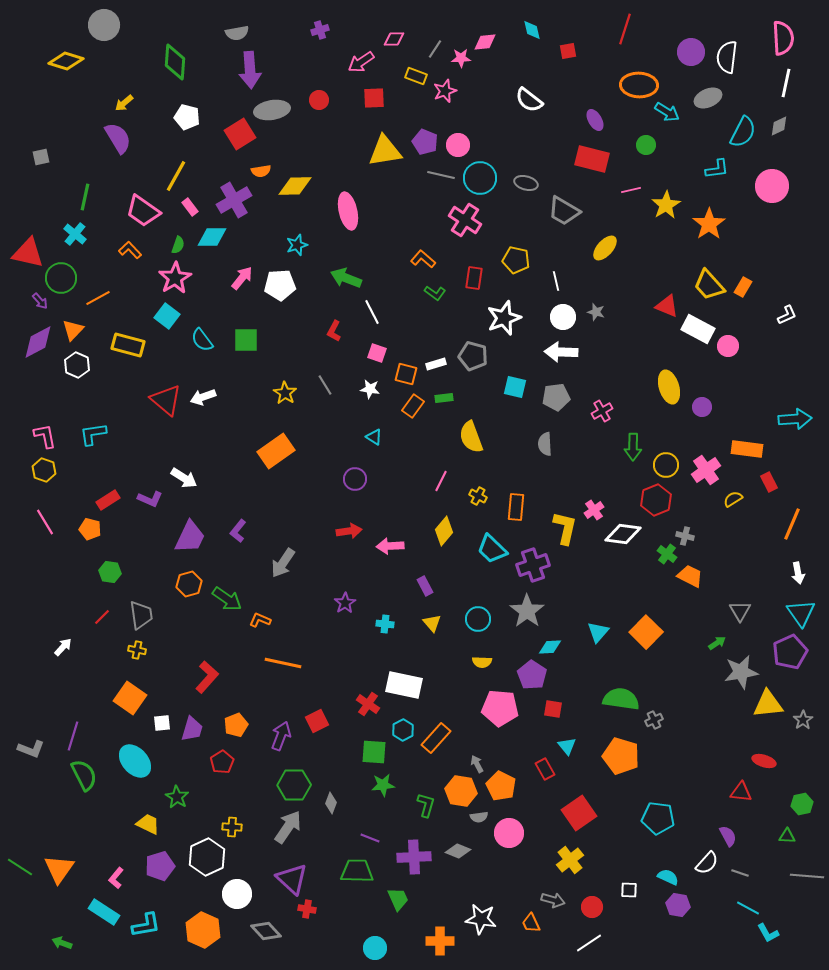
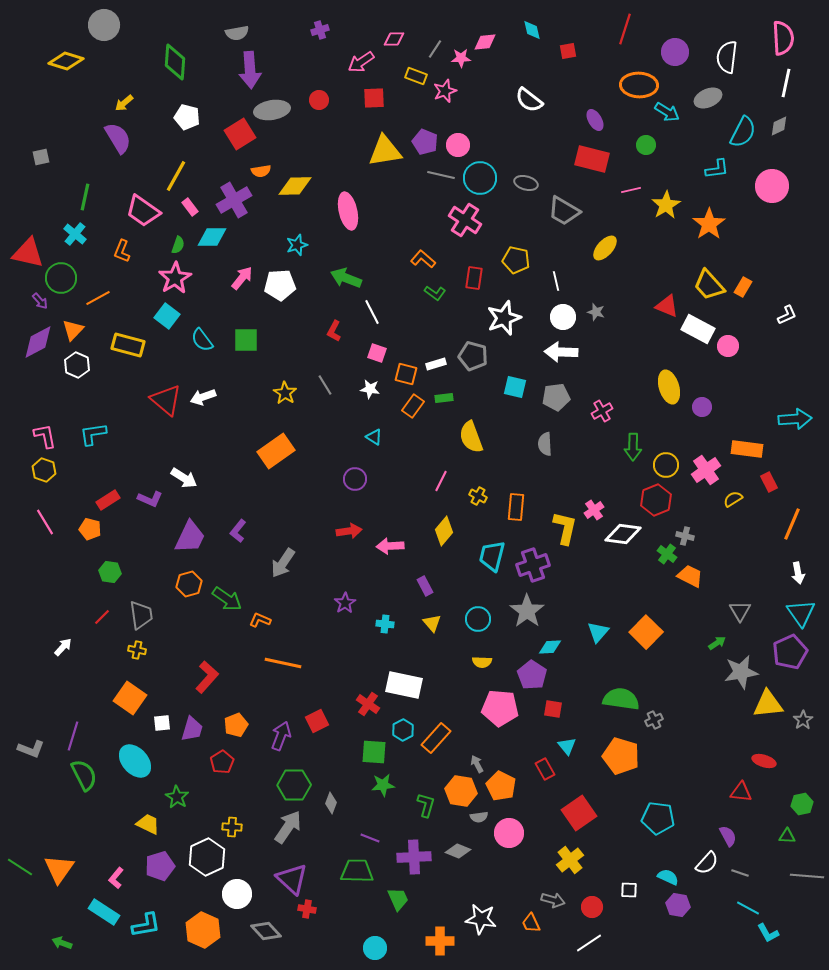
purple circle at (691, 52): moved 16 px left
orange L-shape at (130, 250): moved 8 px left, 1 px down; rotated 115 degrees counterclockwise
cyan trapezoid at (492, 549): moved 7 px down; rotated 60 degrees clockwise
